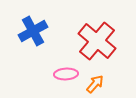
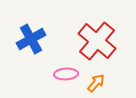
blue cross: moved 2 px left, 8 px down
orange arrow: moved 1 px right, 1 px up
